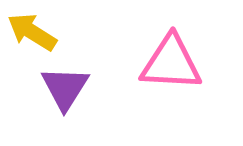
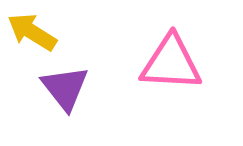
purple triangle: rotated 10 degrees counterclockwise
